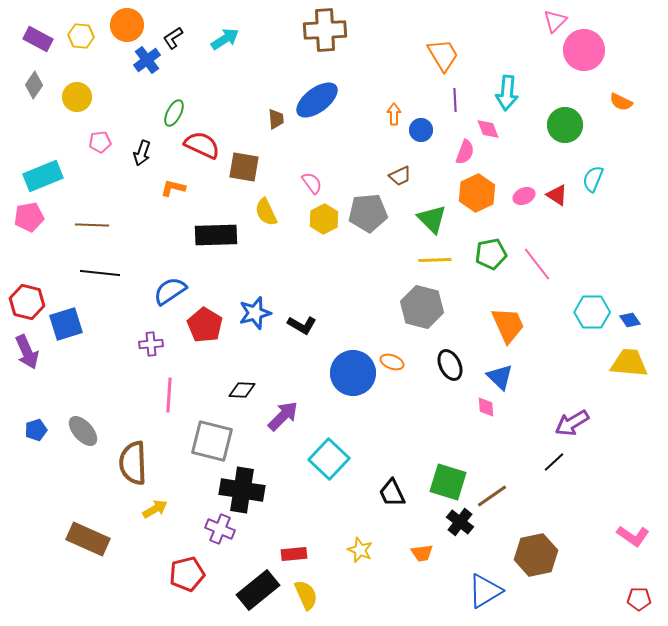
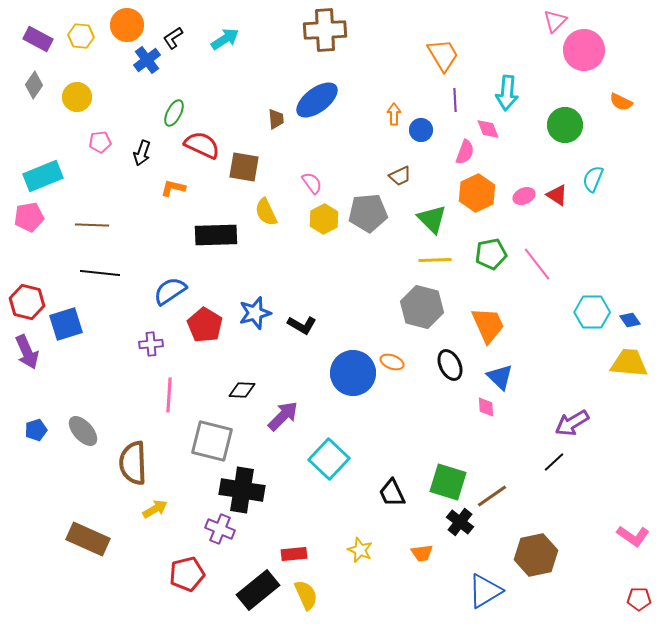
orange trapezoid at (508, 325): moved 20 px left
